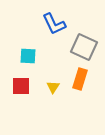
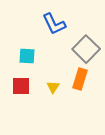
gray square: moved 2 px right, 2 px down; rotated 20 degrees clockwise
cyan square: moved 1 px left
